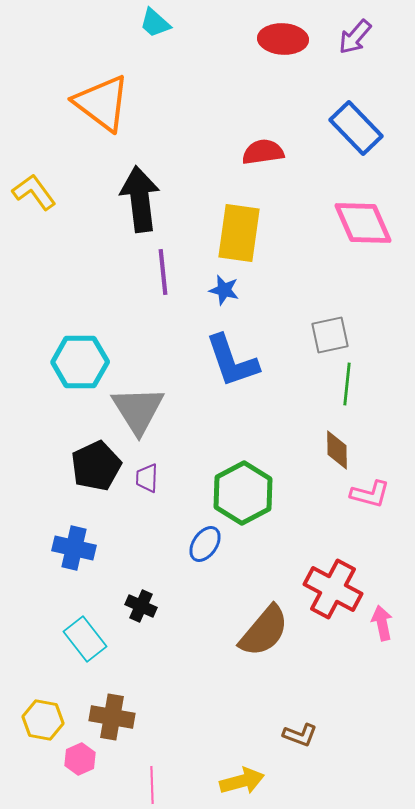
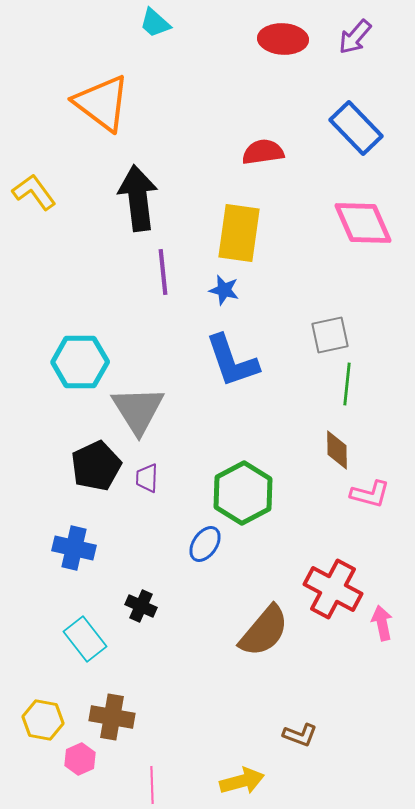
black arrow: moved 2 px left, 1 px up
